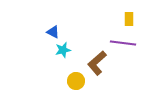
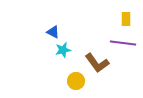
yellow rectangle: moved 3 px left
brown L-shape: rotated 85 degrees counterclockwise
